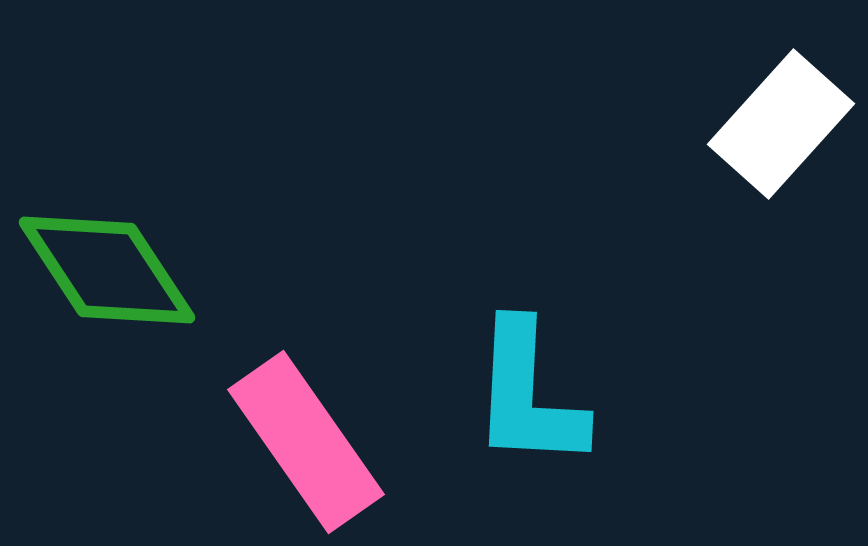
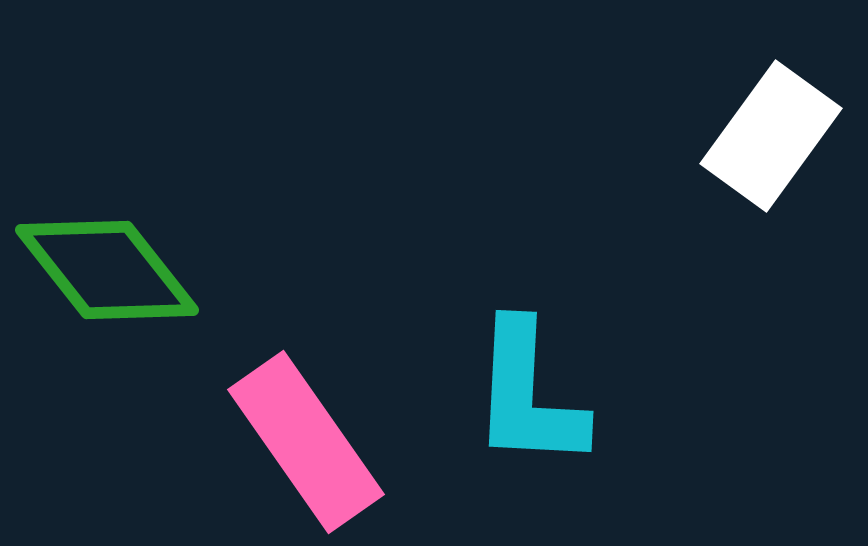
white rectangle: moved 10 px left, 12 px down; rotated 6 degrees counterclockwise
green diamond: rotated 5 degrees counterclockwise
